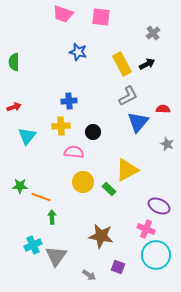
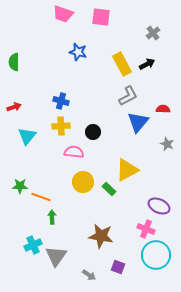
blue cross: moved 8 px left; rotated 21 degrees clockwise
